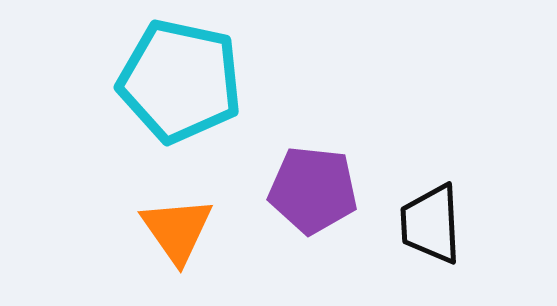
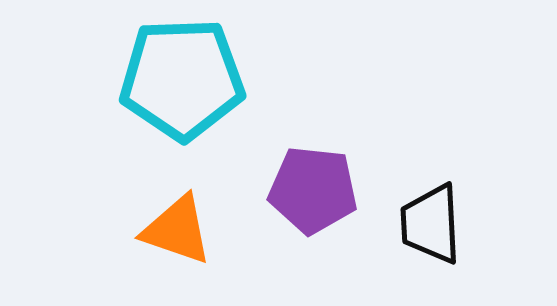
cyan pentagon: moved 2 px right, 2 px up; rotated 14 degrees counterclockwise
orange triangle: rotated 36 degrees counterclockwise
